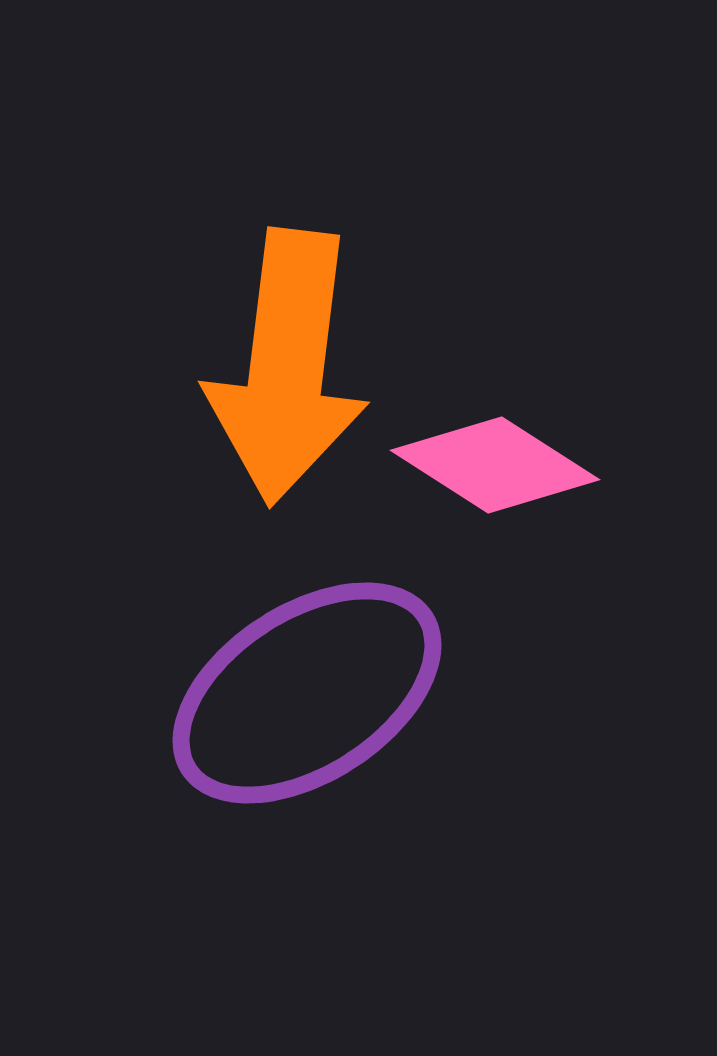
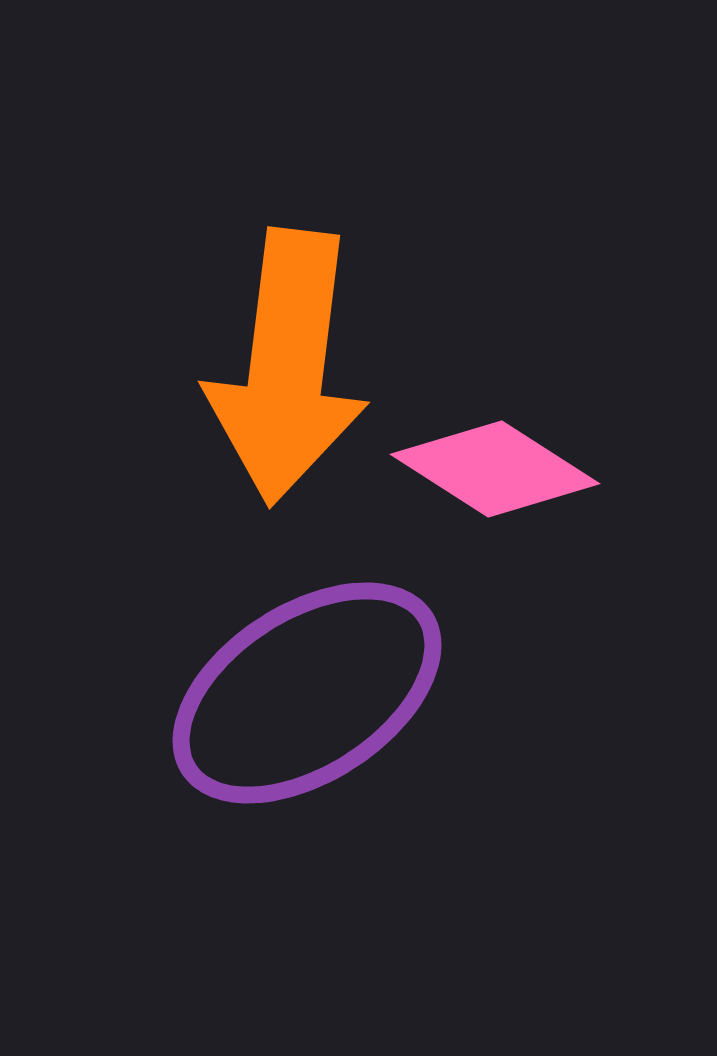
pink diamond: moved 4 px down
